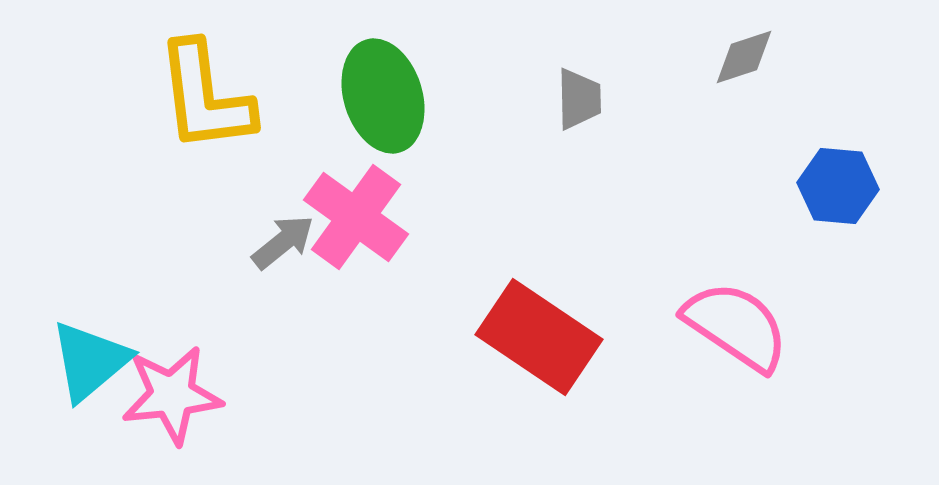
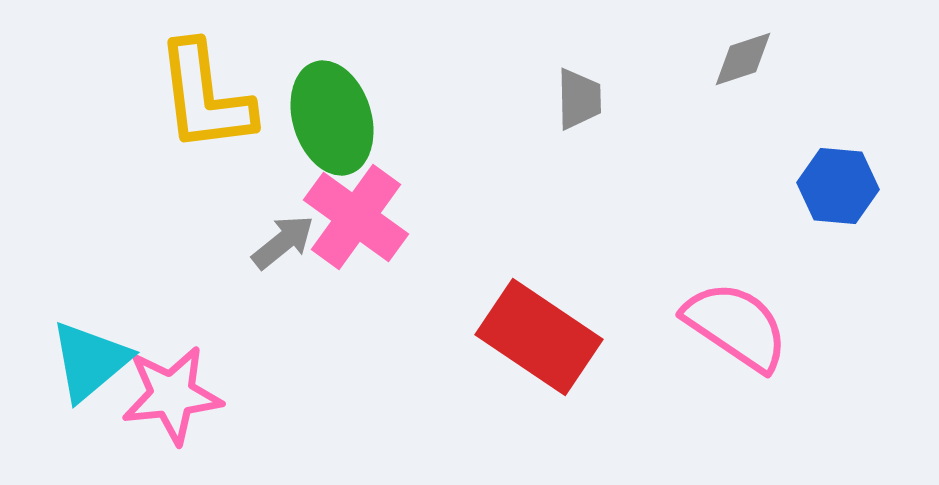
gray diamond: moved 1 px left, 2 px down
green ellipse: moved 51 px left, 22 px down
